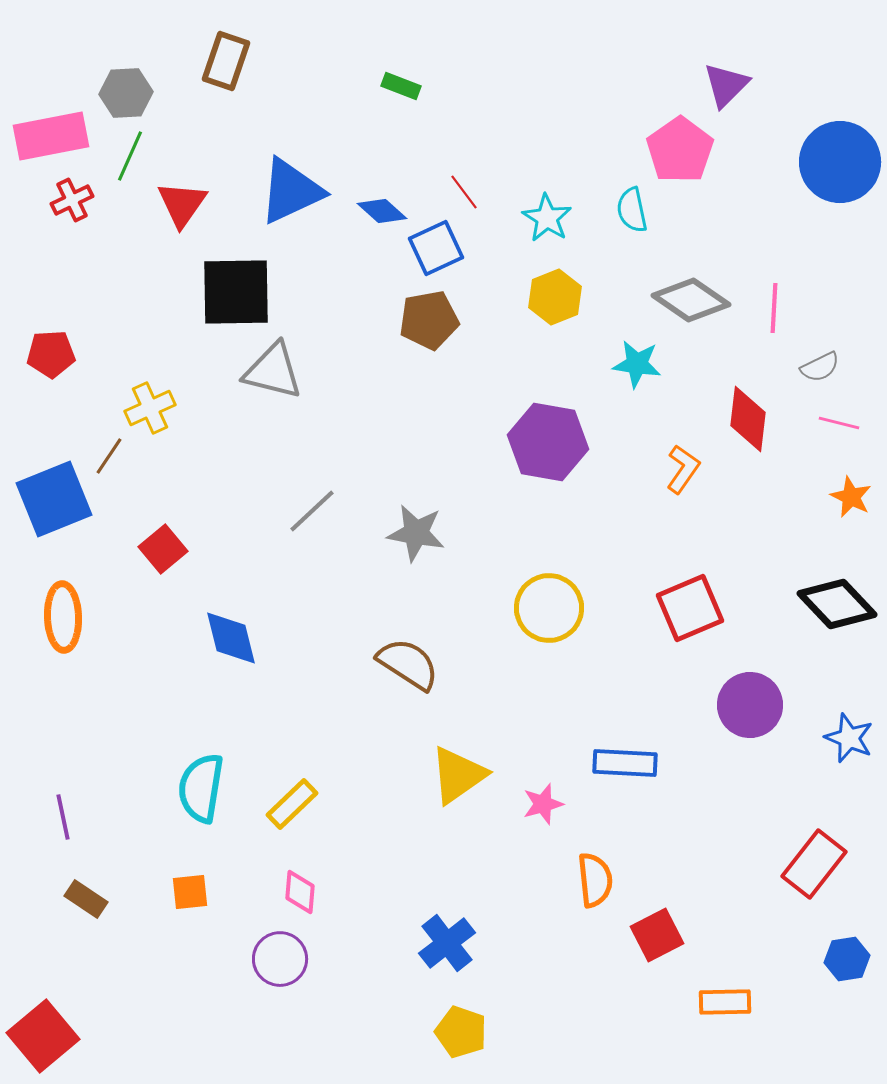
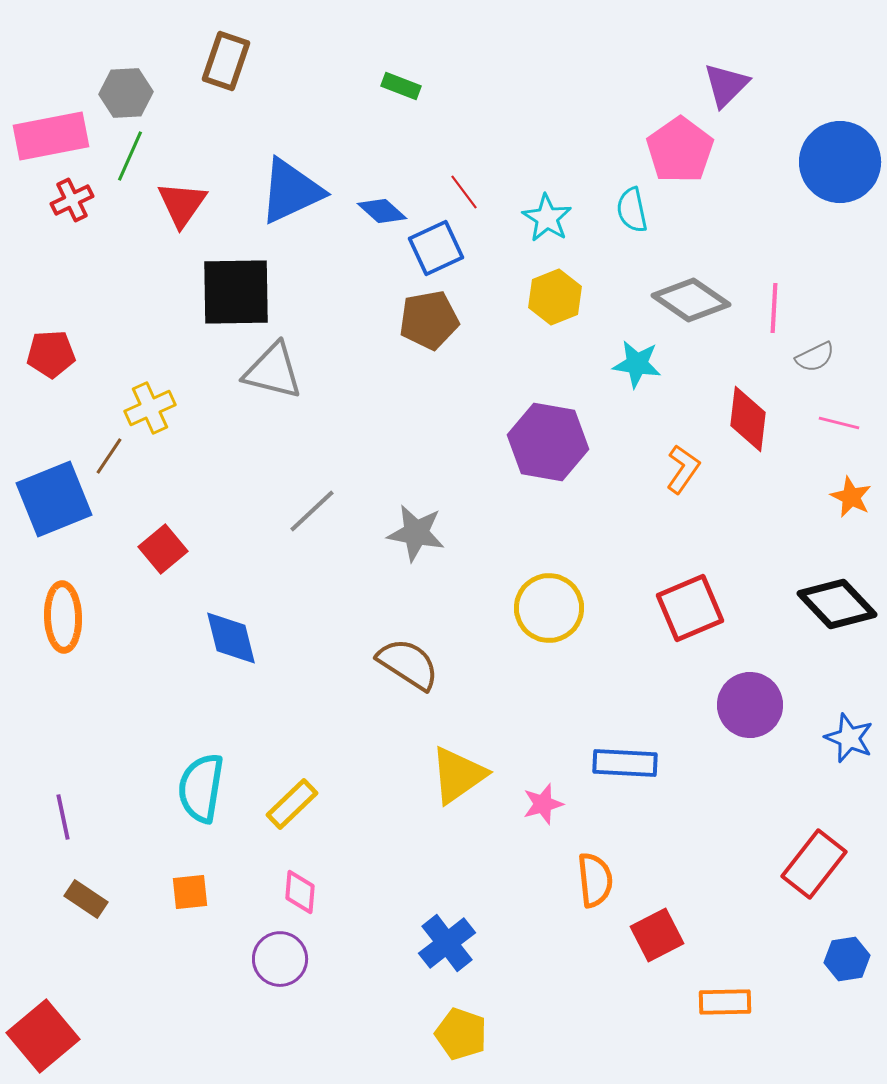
gray semicircle at (820, 367): moved 5 px left, 10 px up
yellow pentagon at (461, 1032): moved 2 px down
